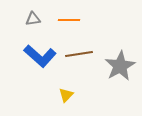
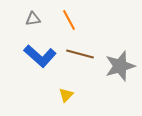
orange line: rotated 60 degrees clockwise
brown line: moved 1 px right; rotated 24 degrees clockwise
gray star: rotated 12 degrees clockwise
